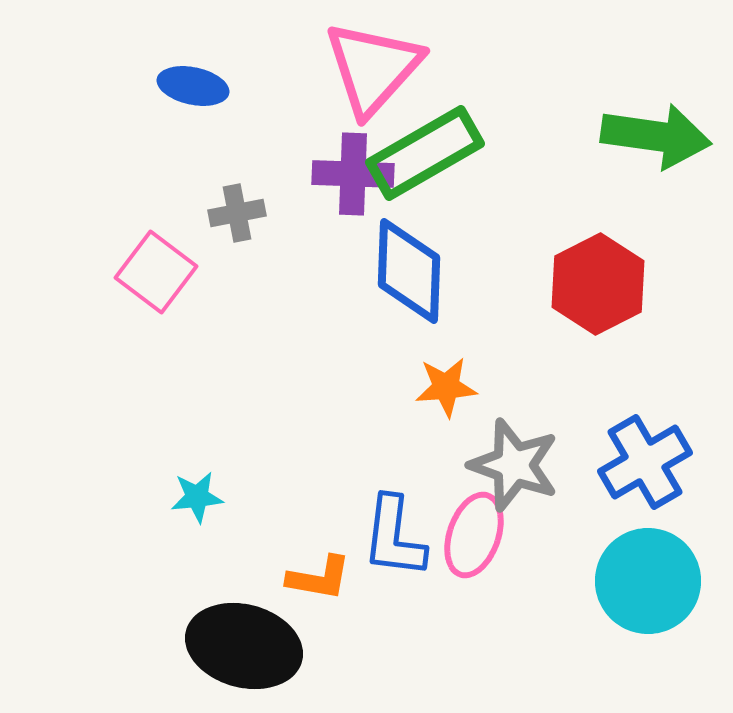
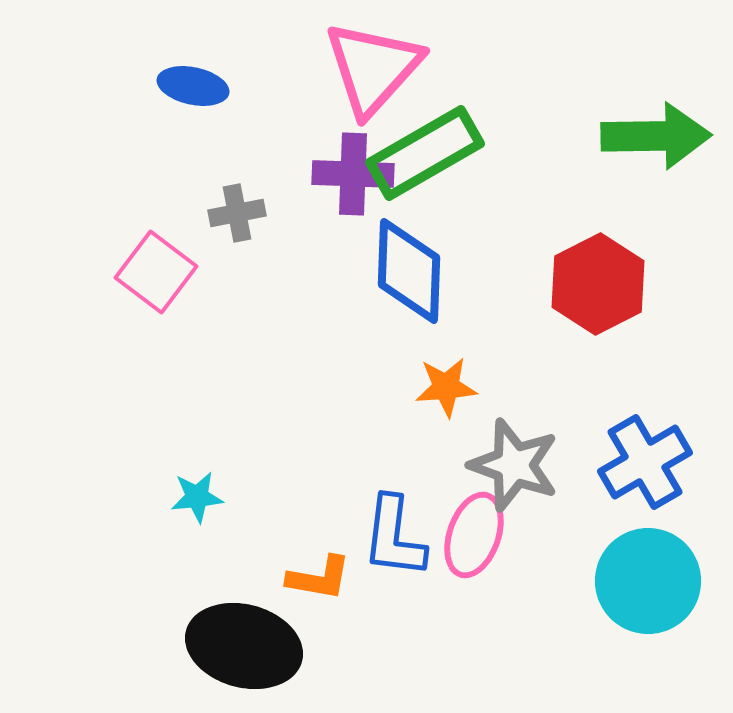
green arrow: rotated 9 degrees counterclockwise
